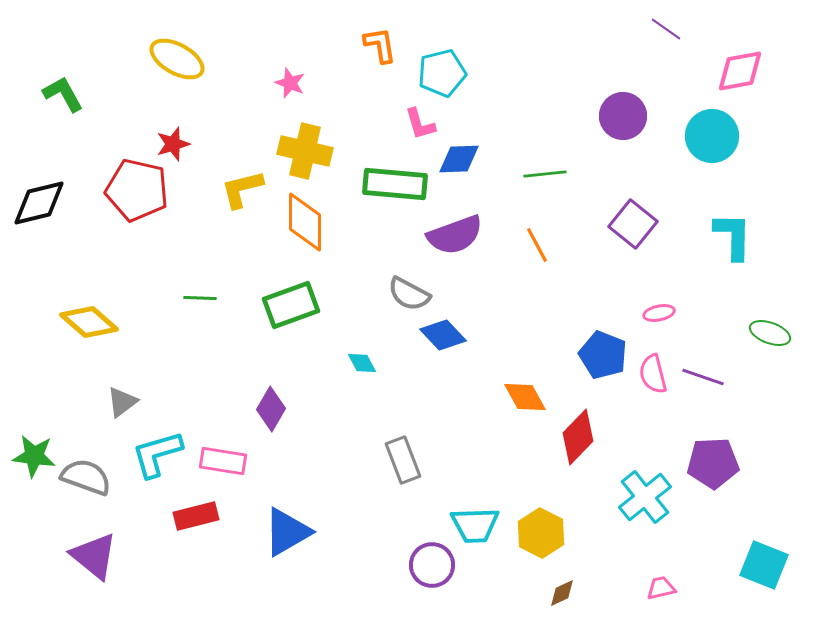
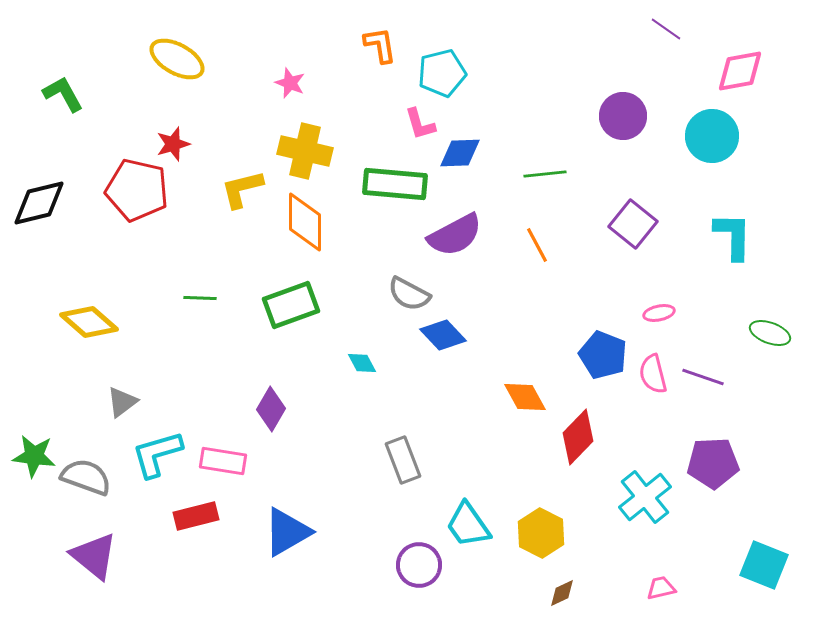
blue diamond at (459, 159): moved 1 px right, 6 px up
purple semicircle at (455, 235): rotated 8 degrees counterclockwise
cyan trapezoid at (475, 525): moved 7 px left; rotated 57 degrees clockwise
purple circle at (432, 565): moved 13 px left
